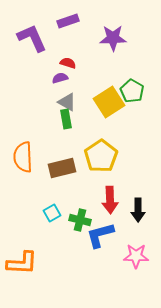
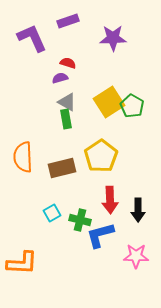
green pentagon: moved 15 px down
